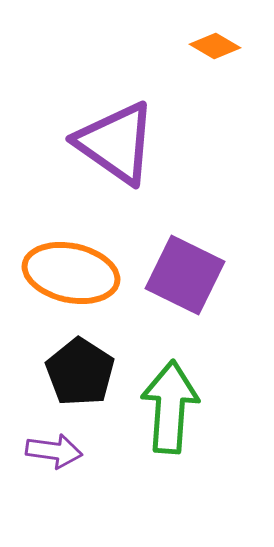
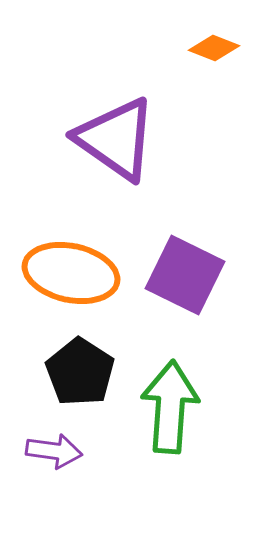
orange diamond: moved 1 px left, 2 px down; rotated 9 degrees counterclockwise
purple triangle: moved 4 px up
